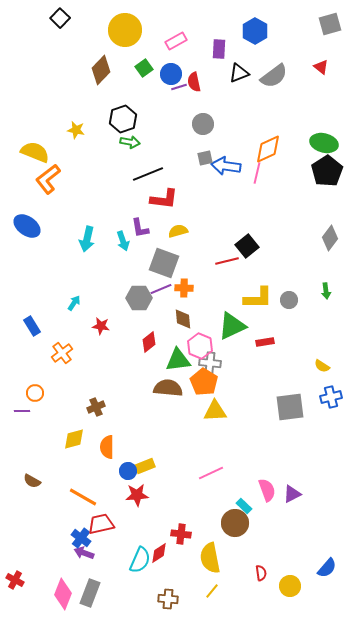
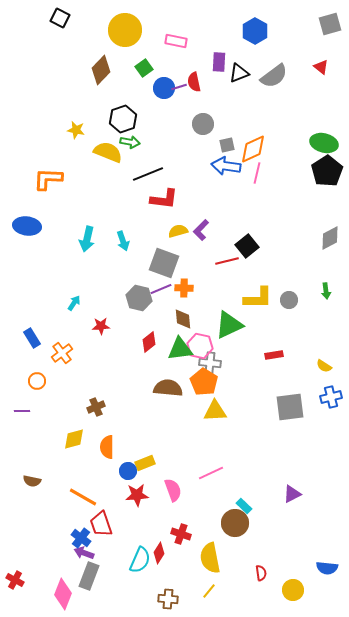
black square at (60, 18): rotated 18 degrees counterclockwise
pink rectangle at (176, 41): rotated 40 degrees clockwise
purple rectangle at (219, 49): moved 13 px down
blue circle at (171, 74): moved 7 px left, 14 px down
orange diamond at (268, 149): moved 15 px left
yellow semicircle at (35, 152): moved 73 px right
gray square at (205, 158): moved 22 px right, 13 px up
orange L-shape at (48, 179): rotated 40 degrees clockwise
blue ellipse at (27, 226): rotated 28 degrees counterclockwise
purple L-shape at (140, 228): moved 61 px right, 2 px down; rotated 55 degrees clockwise
gray diamond at (330, 238): rotated 25 degrees clockwise
gray hexagon at (139, 298): rotated 15 degrees clockwise
blue rectangle at (32, 326): moved 12 px down
red star at (101, 326): rotated 12 degrees counterclockwise
green triangle at (232, 326): moved 3 px left, 1 px up
red rectangle at (265, 342): moved 9 px right, 13 px down
pink hexagon at (200, 346): rotated 10 degrees counterclockwise
green triangle at (178, 360): moved 2 px right, 11 px up
yellow semicircle at (322, 366): moved 2 px right
orange circle at (35, 393): moved 2 px right, 12 px up
yellow rectangle at (145, 466): moved 3 px up
brown semicircle at (32, 481): rotated 18 degrees counterclockwise
pink semicircle at (267, 490): moved 94 px left
red trapezoid at (101, 524): rotated 96 degrees counterclockwise
red cross at (181, 534): rotated 12 degrees clockwise
red diamond at (159, 553): rotated 25 degrees counterclockwise
blue semicircle at (327, 568): rotated 55 degrees clockwise
yellow circle at (290, 586): moved 3 px right, 4 px down
yellow line at (212, 591): moved 3 px left
gray rectangle at (90, 593): moved 1 px left, 17 px up
